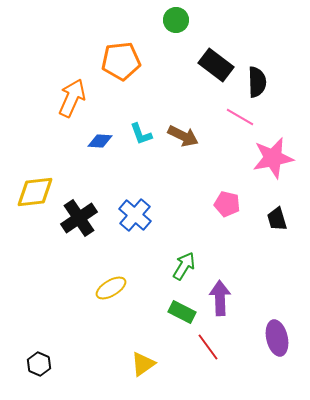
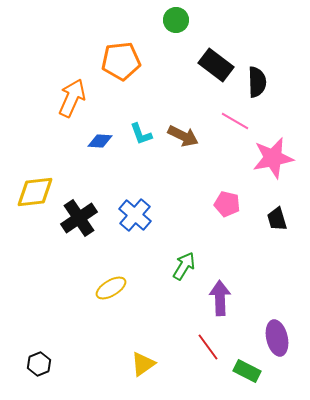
pink line: moved 5 px left, 4 px down
green rectangle: moved 65 px right, 59 px down
black hexagon: rotated 15 degrees clockwise
